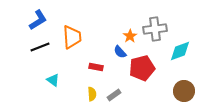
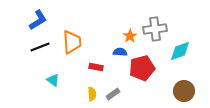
orange trapezoid: moved 5 px down
blue semicircle: rotated 136 degrees clockwise
gray rectangle: moved 1 px left, 1 px up
